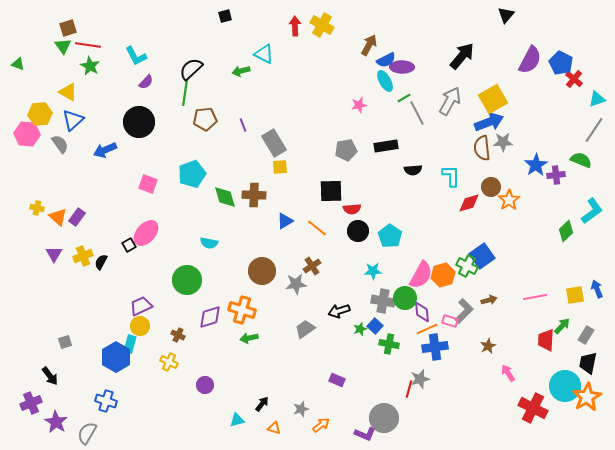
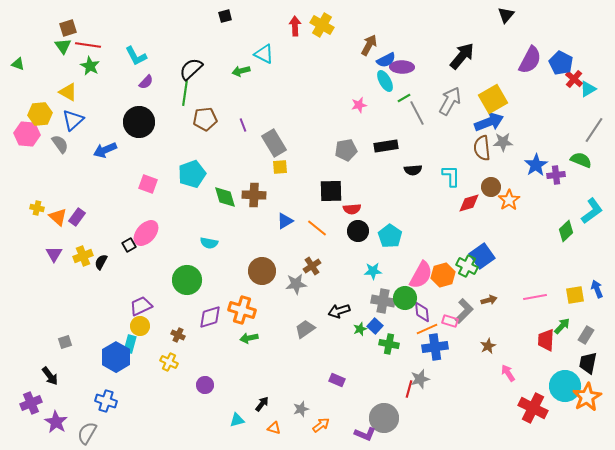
cyan triangle at (597, 99): moved 9 px left, 10 px up; rotated 12 degrees counterclockwise
